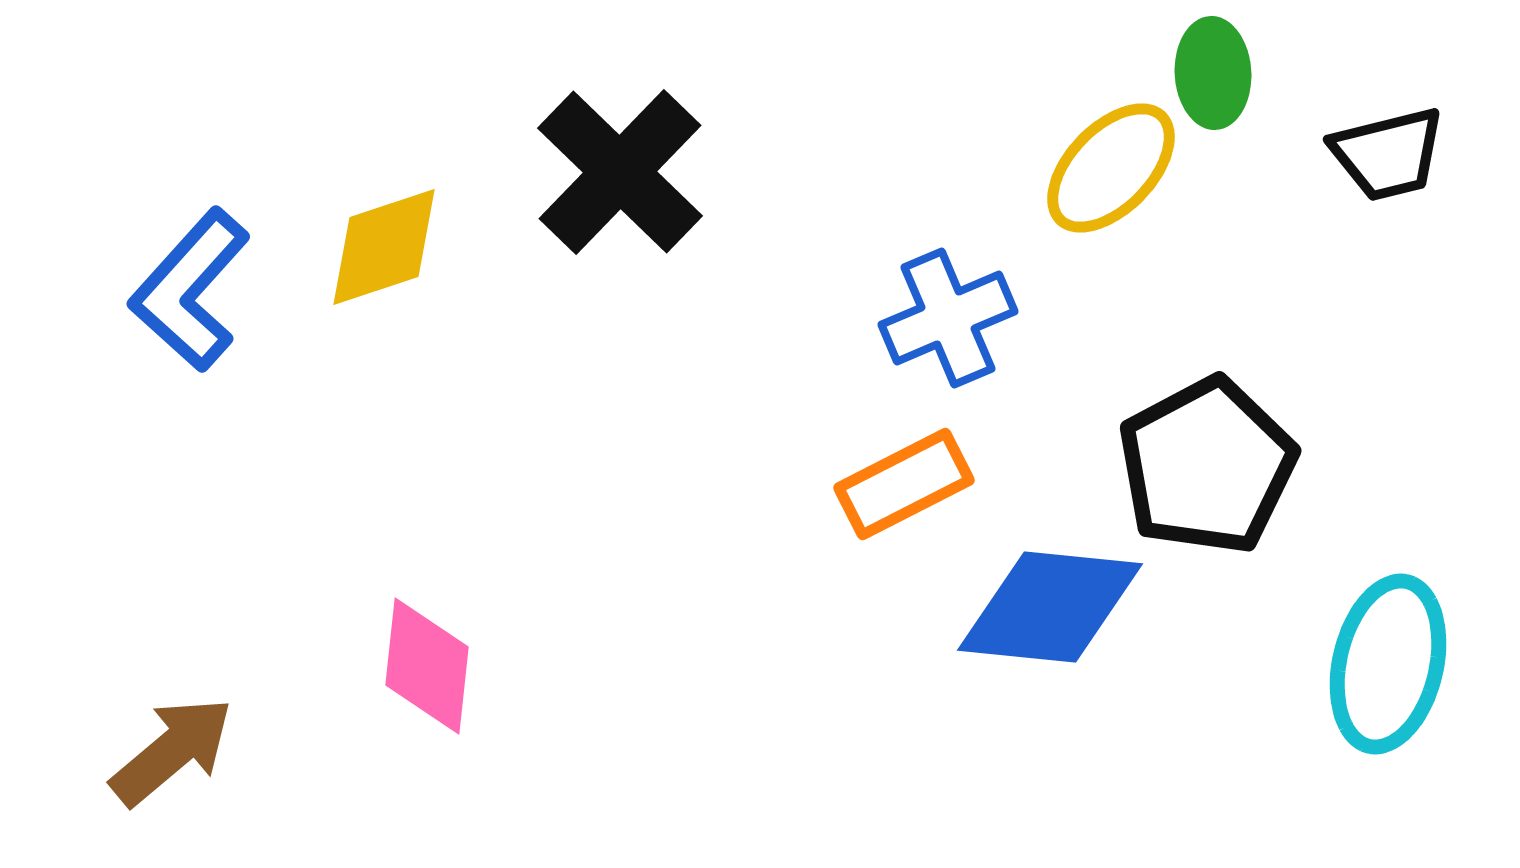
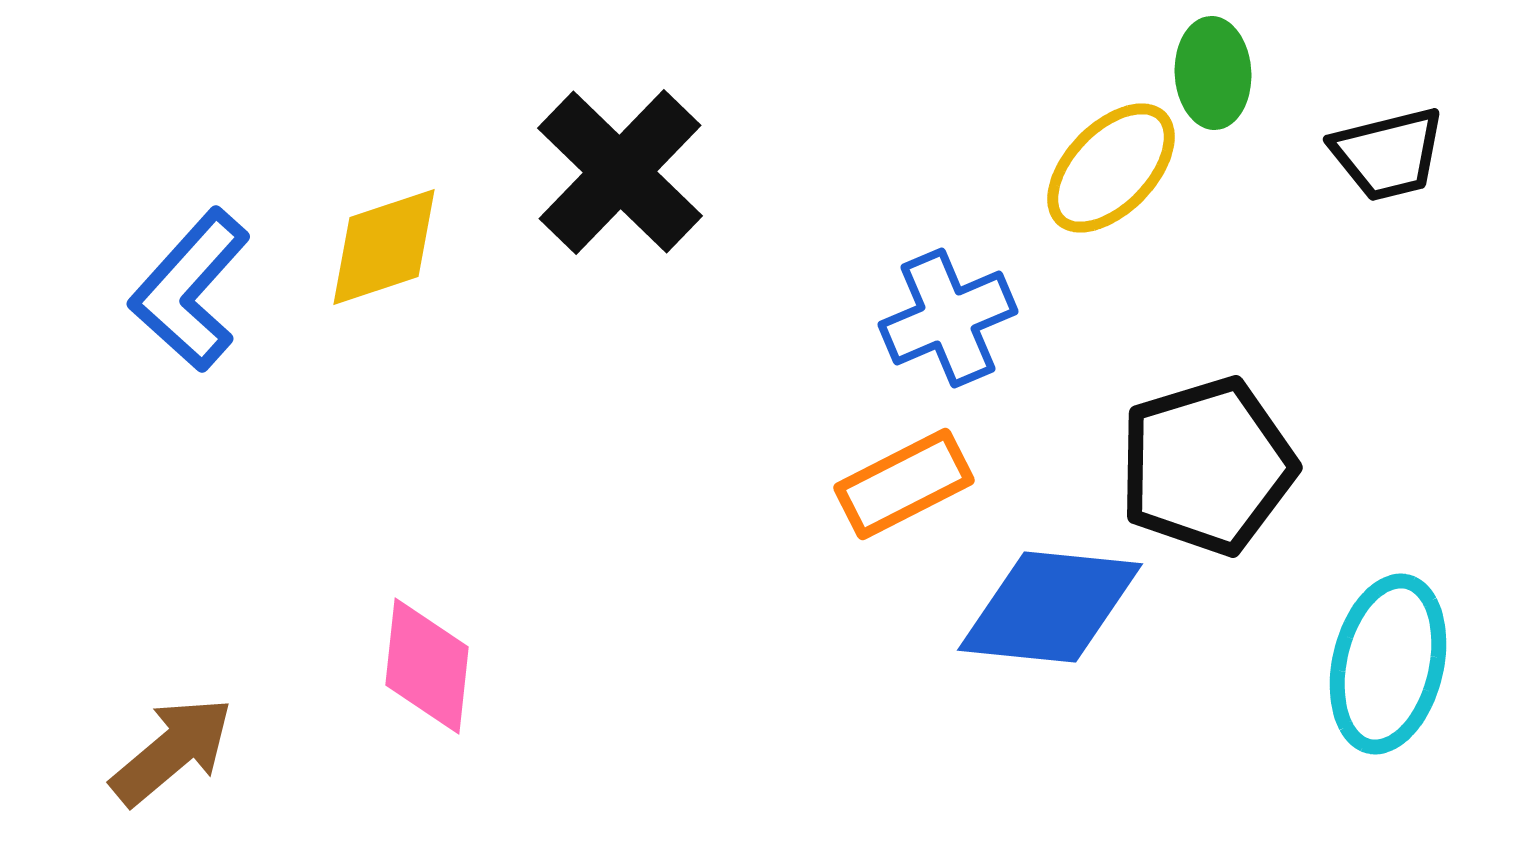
black pentagon: rotated 11 degrees clockwise
